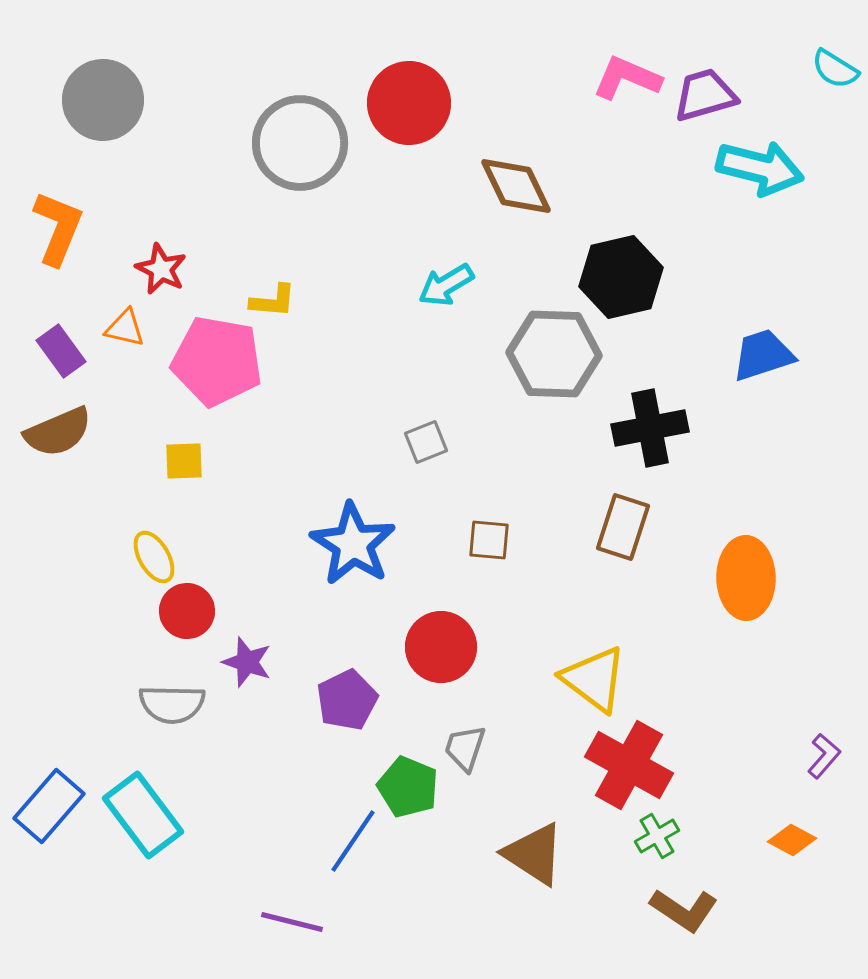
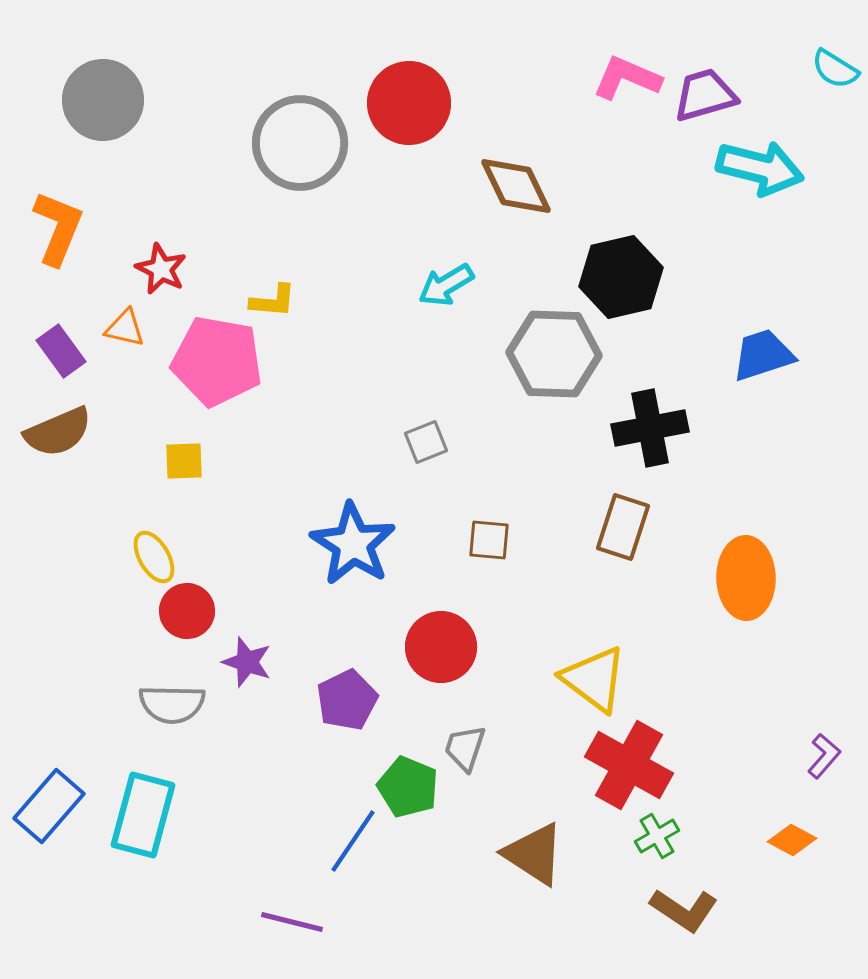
cyan rectangle at (143, 815): rotated 52 degrees clockwise
